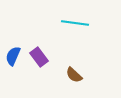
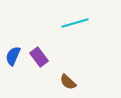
cyan line: rotated 24 degrees counterclockwise
brown semicircle: moved 6 px left, 7 px down
